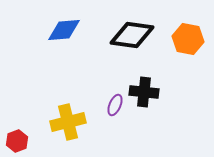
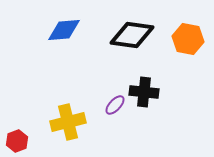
purple ellipse: rotated 20 degrees clockwise
